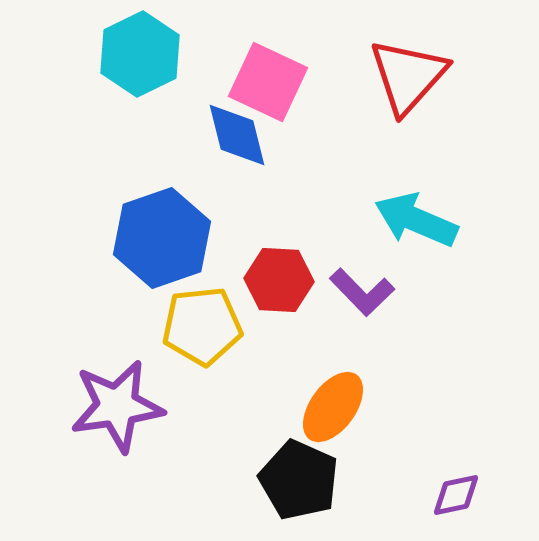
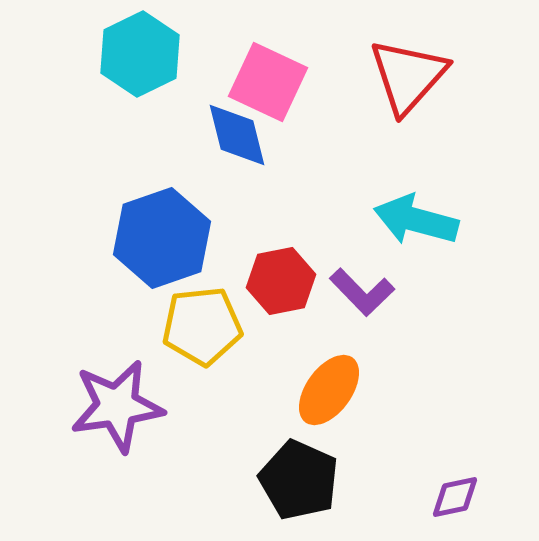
cyan arrow: rotated 8 degrees counterclockwise
red hexagon: moved 2 px right, 1 px down; rotated 14 degrees counterclockwise
orange ellipse: moved 4 px left, 17 px up
purple diamond: moved 1 px left, 2 px down
